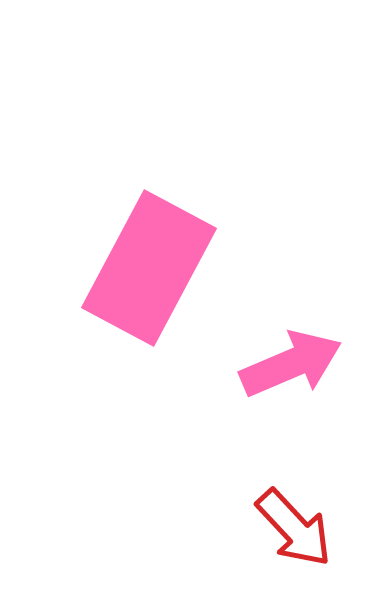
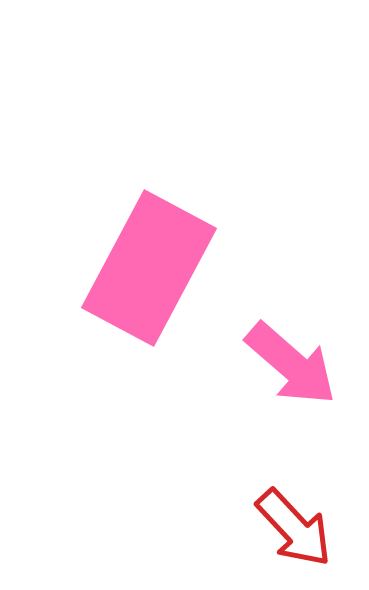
pink arrow: rotated 64 degrees clockwise
